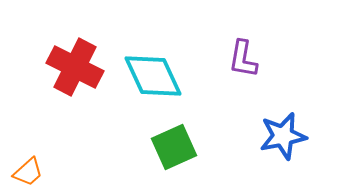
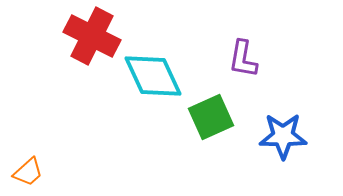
red cross: moved 17 px right, 31 px up
blue star: rotated 12 degrees clockwise
green square: moved 37 px right, 30 px up
